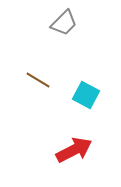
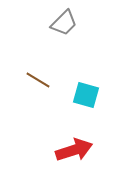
cyan square: rotated 12 degrees counterclockwise
red arrow: rotated 9 degrees clockwise
